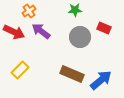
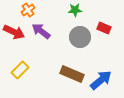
orange cross: moved 1 px left, 1 px up
